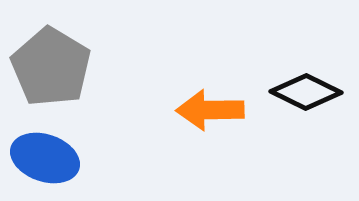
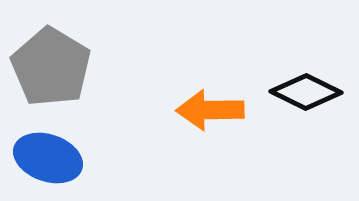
blue ellipse: moved 3 px right
